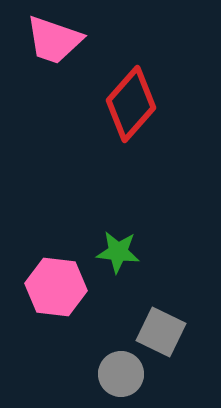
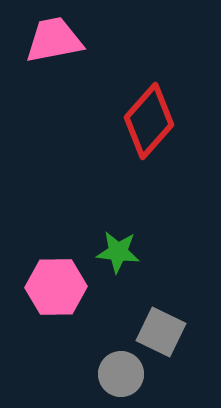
pink trapezoid: rotated 150 degrees clockwise
red diamond: moved 18 px right, 17 px down
pink hexagon: rotated 8 degrees counterclockwise
